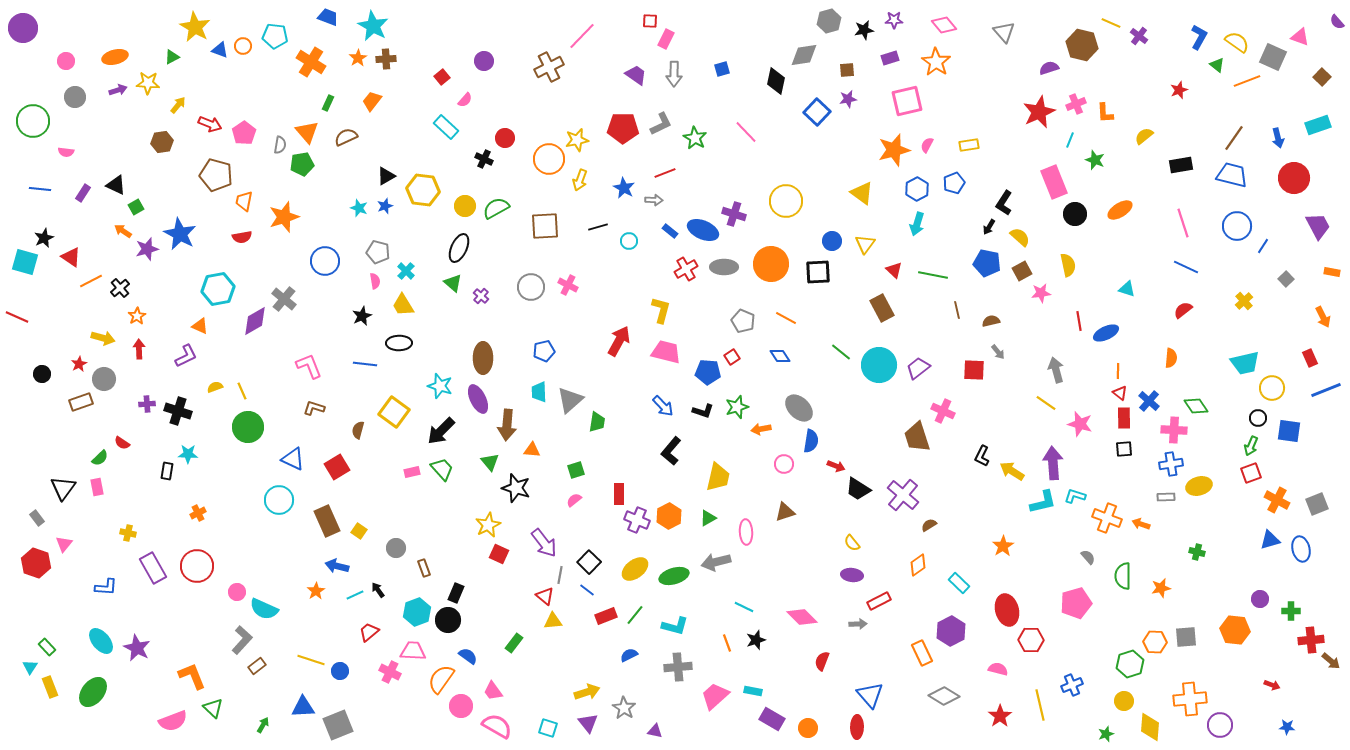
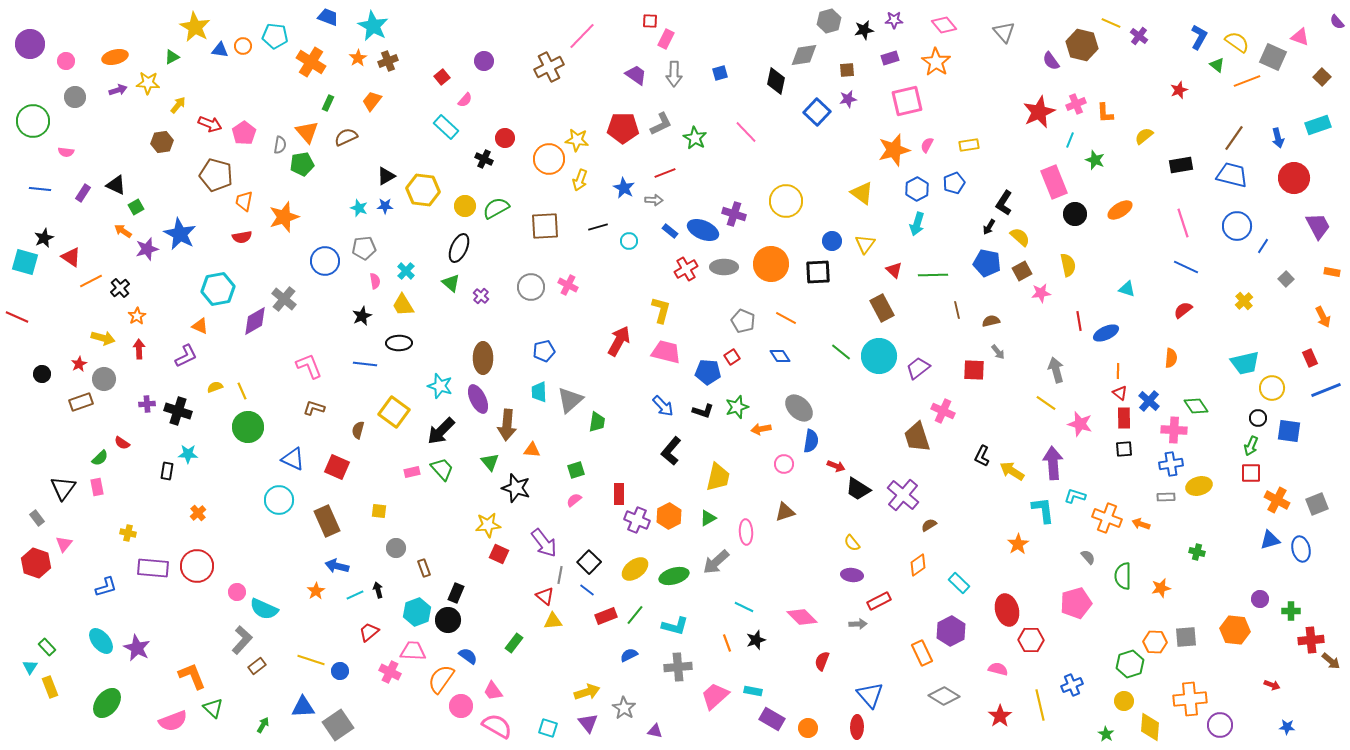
purple circle at (23, 28): moved 7 px right, 16 px down
blue triangle at (220, 50): rotated 12 degrees counterclockwise
brown cross at (386, 59): moved 2 px right, 2 px down; rotated 18 degrees counterclockwise
purple semicircle at (1049, 68): moved 2 px right, 7 px up; rotated 108 degrees counterclockwise
blue square at (722, 69): moved 2 px left, 4 px down
yellow star at (577, 140): rotated 20 degrees clockwise
blue star at (385, 206): rotated 21 degrees clockwise
gray pentagon at (378, 252): moved 14 px left, 4 px up; rotated 20 degrees counterclockwise
green line at (933, 275): rotated 12 degrees counterclockwise
green triangle at (453, 283): moved 2 px left
cyan circle at (879, 365): moved 9 px up
red square at (337, 467): rotated 35 degrees counterclockwise
red square at (1251, 473): rotated 20 degrees clockwise
cyan L-shape at (1043, 502): moved 8 px down; rotated 84 degrees counterclockwise
orange cross at (198, 513): rotated 14 degrees counterclockwise
yellow star at (488, 525): rotated 20 degrees clockwise
yellow square at (359, 531): moved 20 px right, 20 px up; rotated 28 degrees counterclockwise
orange star at (1003, 546): moved 15 px right, 2 px up
gray arrow at (716, 562): rotated 28 degrees counterclockwise
purple rectangle at (153, 568): rotated 56 degrees counterclockwise
blue L-shape at (106, 587): rotated 20 degrees counterclockwise
black arrow at (378, 590): rotated 21 degrees clockwise
green ellipse at (93, 692): moved 14 px right, 11 px down
gray square at (338, 725): rotated 12 degrees counterclockwise
green star at (1106, 734): rotated 21 degrees counterclockwise
